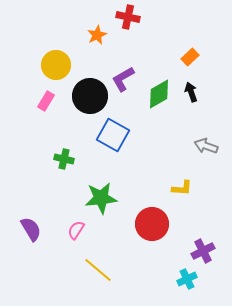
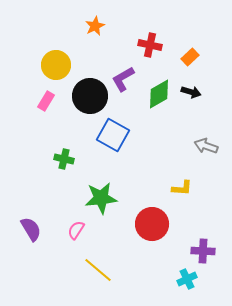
red cross: moved 22 px right, 28 px down
orange star: moved 2 px left, 9 px up
black arrow: rotated 126 degrees clockwise
purple cross: rotated 30 degrees clockwise
